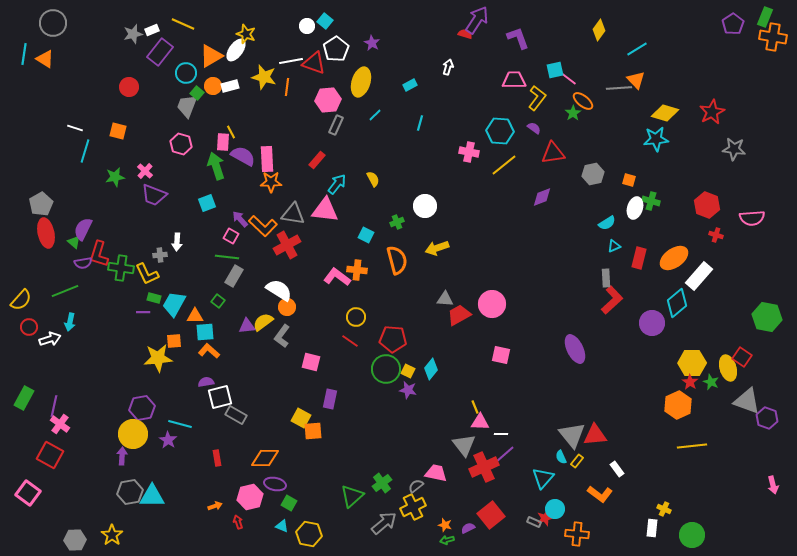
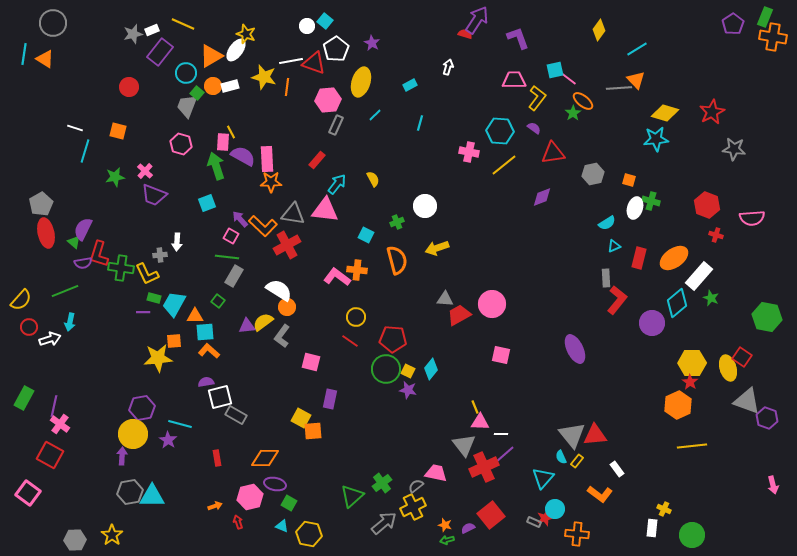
red L-shape at (612, 300): moved 5 px right; rotated 8 degrees counterclockwise
green star at (711, 382): moved 84 px up
